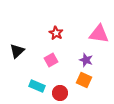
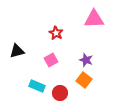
pink triangle: moved 5 px left, 15 px up; rotated 10 degrees counterclockwise
black triangle: rotated 28 degrees clockwise
orange square: rotated 14 degrees clockwise
